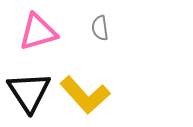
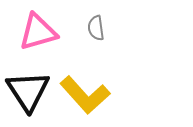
gray semicircle: moved 4 px left
black triangle: moved 1 px left, 1 px up
